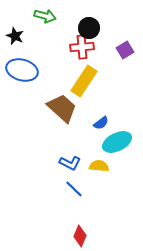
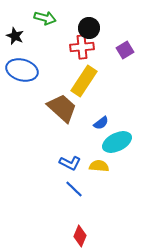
green arrow: moved 2 px down
